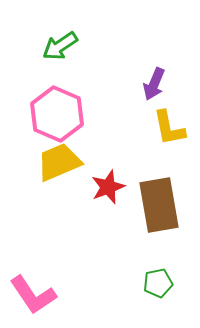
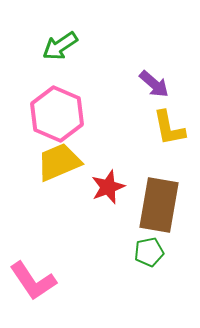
purple arrow: rotated 72 degrees counterclockwise
brown rectangle: rotated 20 degrees clockwise
green pentagon: moved 9 px left, 31 px up
pink L-shape: moved 14 px up
